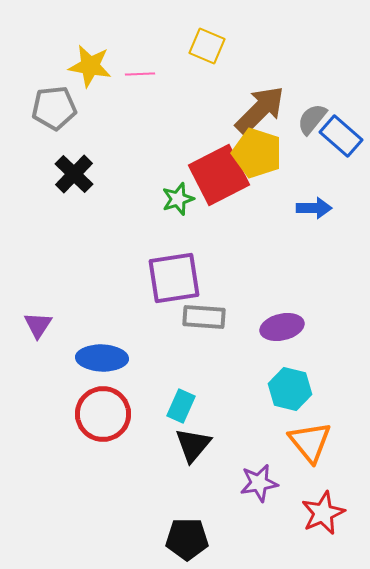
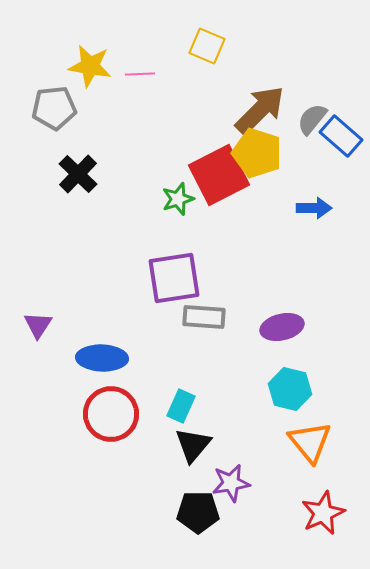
black cross: moved 4 px right
red circle: moved 8 px right
purple star: moved 28 px left
black pentagon: moved 11 px right, 27 px up
